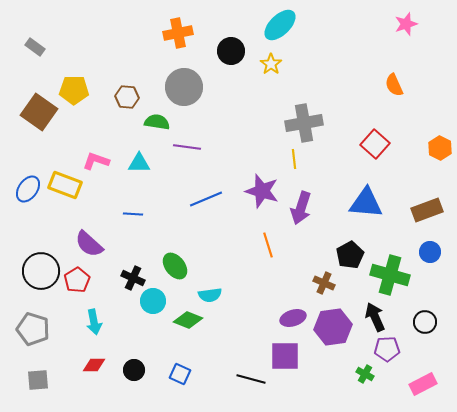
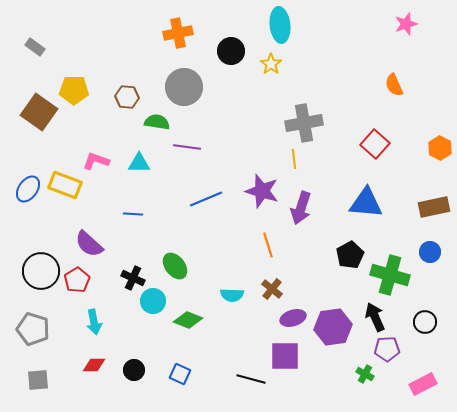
cyan ellipse at (280, 25): rotated 52 degrees counterclockwise
brown rectangle at (427, 210): moved 7 px right, 3 px up; rotated 8 degrees clockwise
brown cross at (324, 283): moved 52 px left, 6 px down; rotated 15 degrees clockwise
cyan semicircle at (210, 295): moved 22 px right; rotated 10 degrees clockwise
